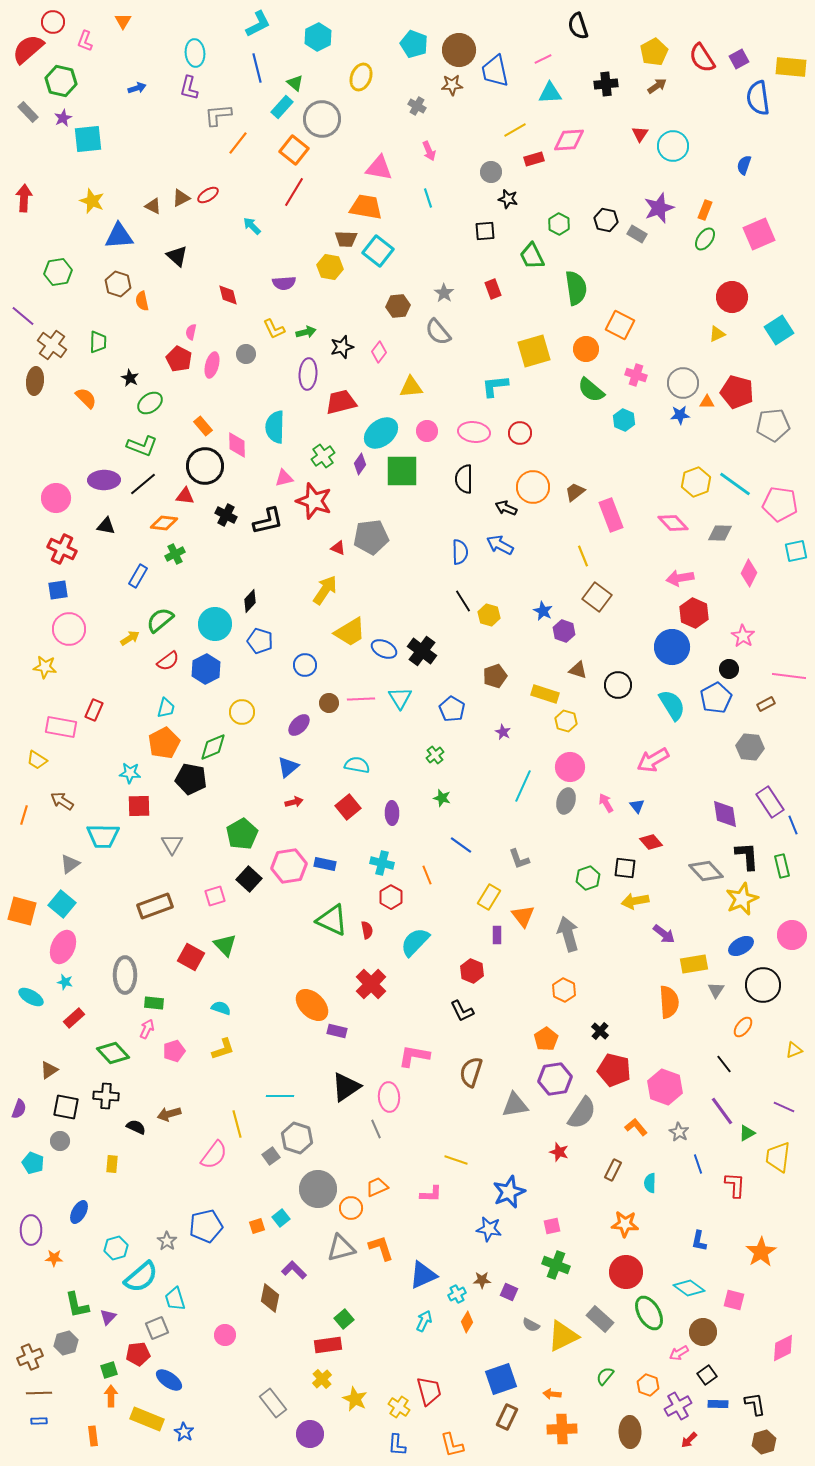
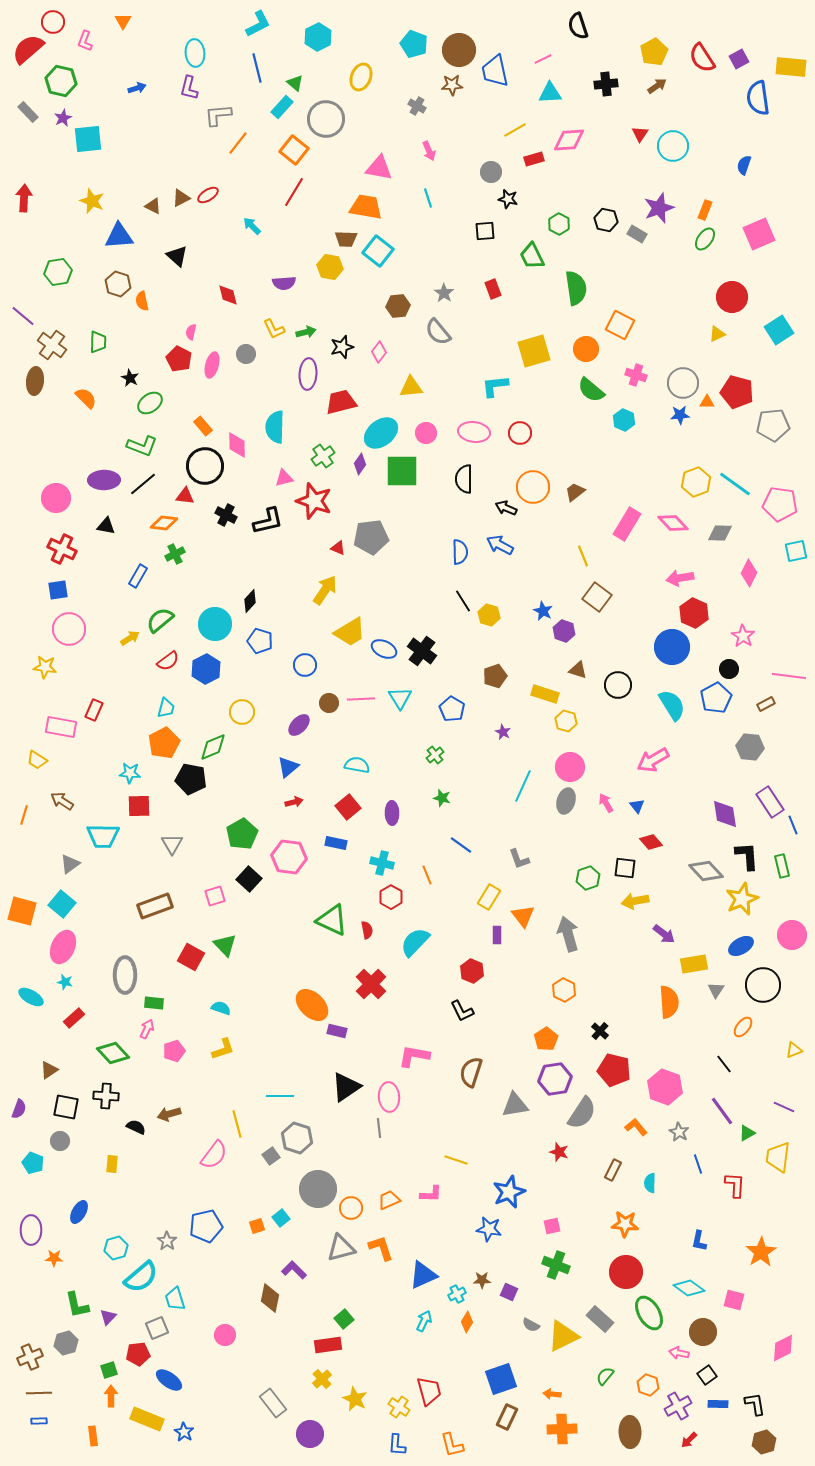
gray circle at (322, 119): moved 4 px right
pink circle at (427, 431): moved 1 px left, 2 px down
pink rectangle at (611, 515): moved 16 px right, 9 px down; rotated 52 degrees clockwise
blue rectangle at (325, 864): moved 11 px right, 21 px up
pink hexagon at (289, 866): moved 9 px up; rotated 16 degrees clockwise
gray line at (376, 1129): moved 3 px right, 1 px up; rotated 18 degrees clockwise
orange trapezoid at (377, 1187): moved 12 px right, 13 px down
pink arrow at (679, 1353): rotated 42 degrees clockwise
